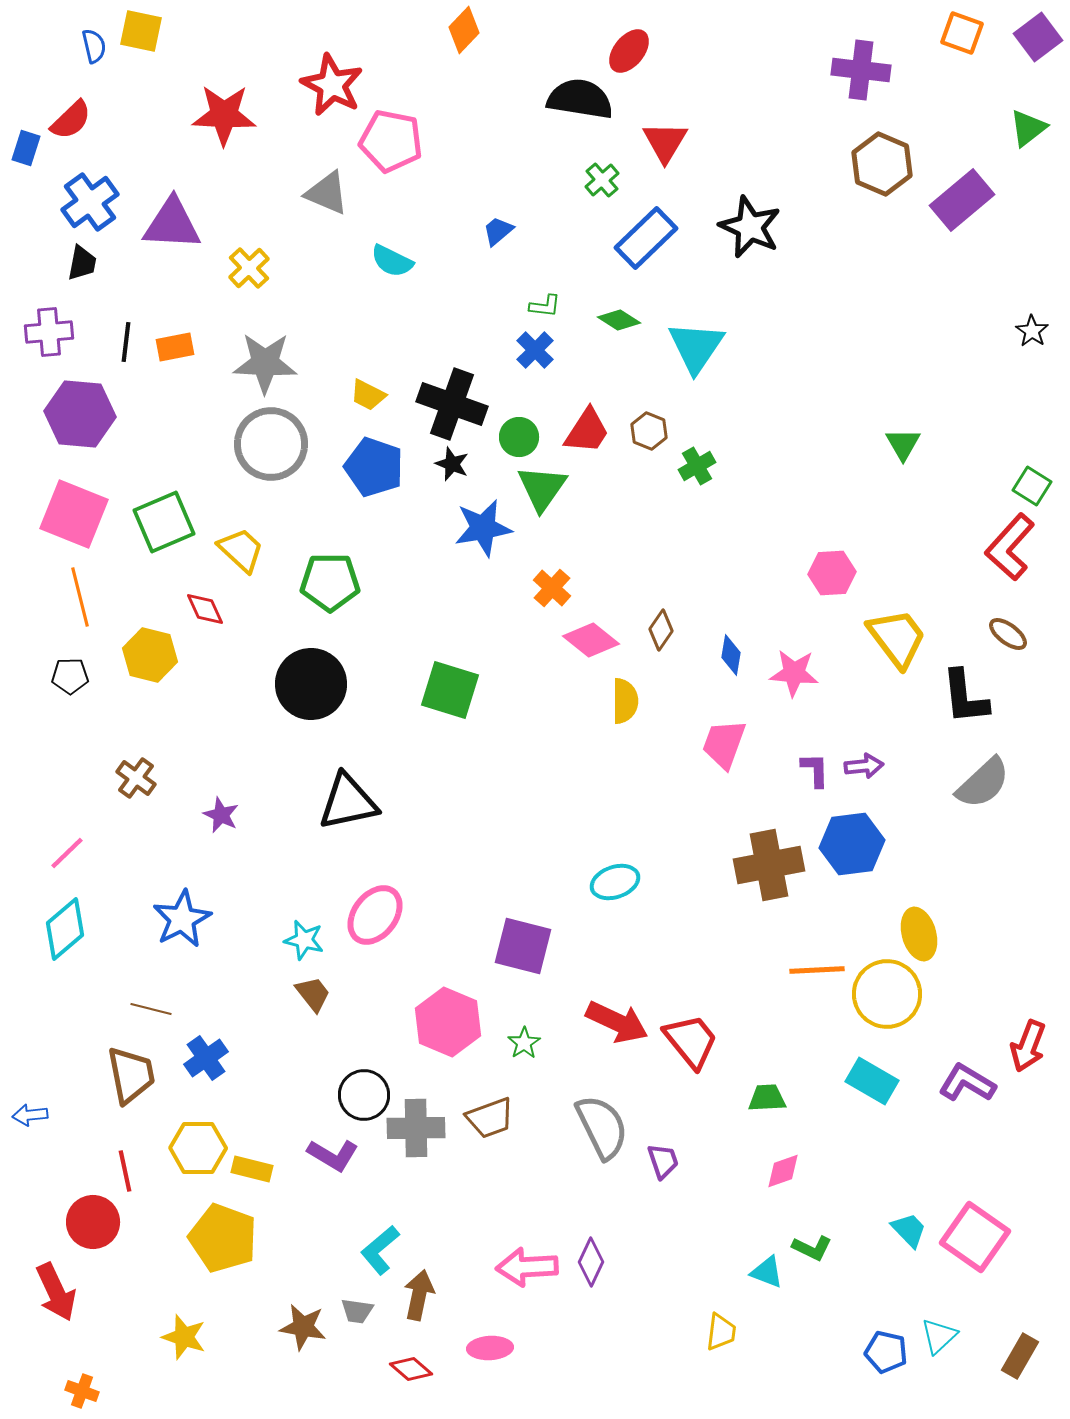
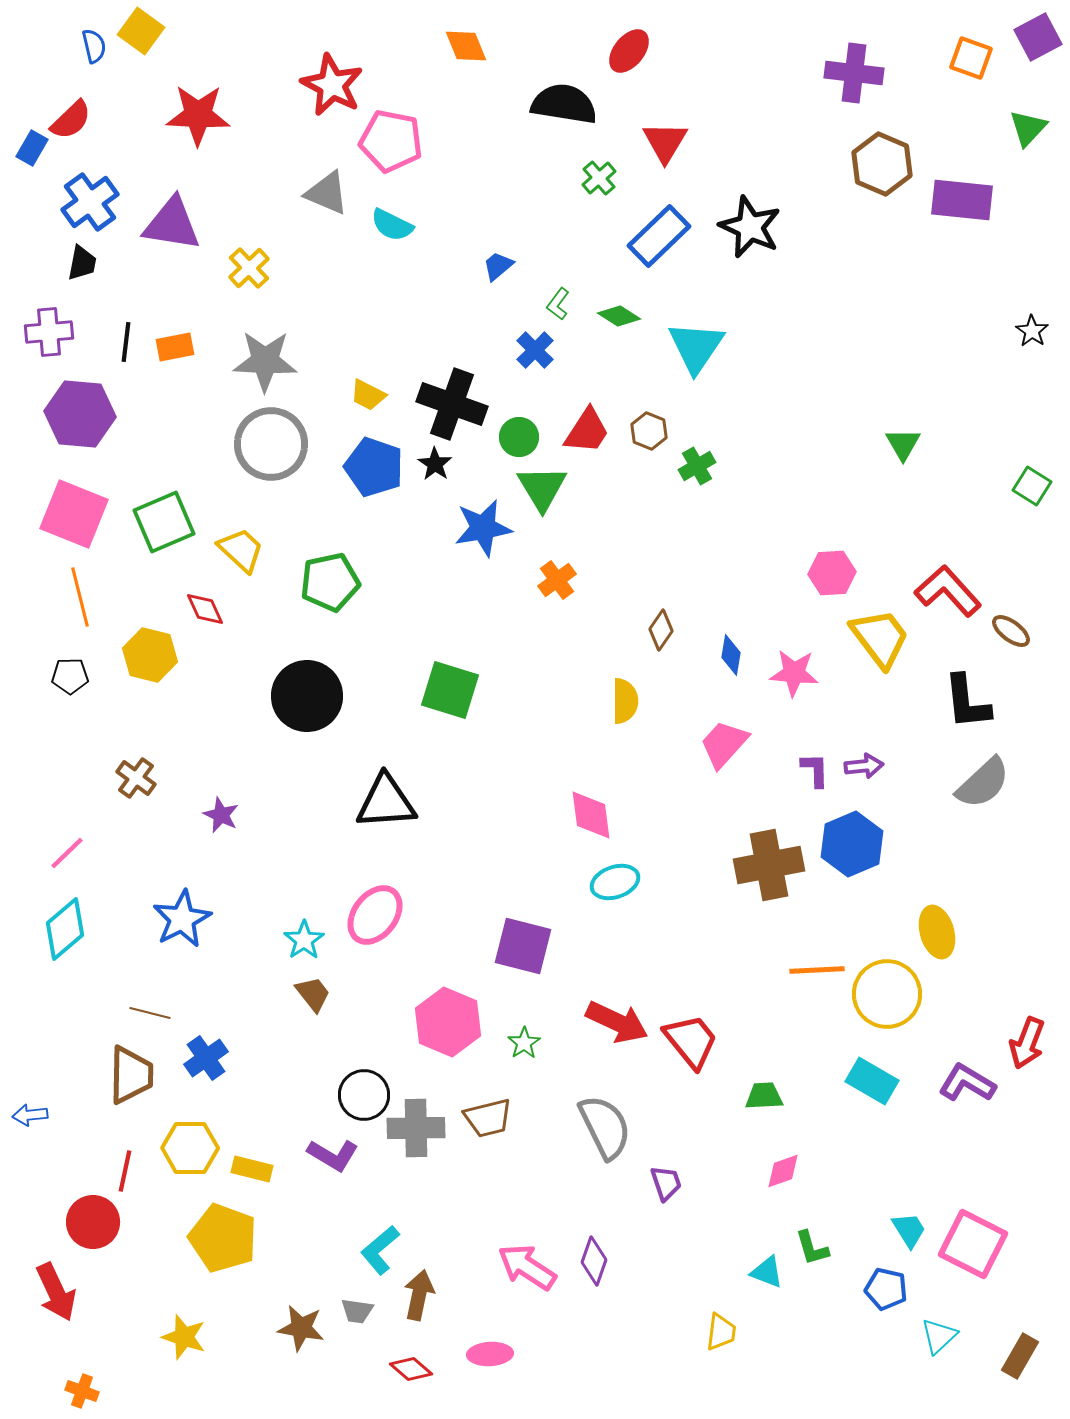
orange diamond at (464, 30): moved 2 px right, 16 px down; rotated 66 degrees counterclockwise
yellow square at (141, 31): rotated 24 degrees clockwise
orange square at (962, 33): moved 9 px right, 25 px down
purple square at (1038, 37): rotated 9 degrees clockwise
purple cross at (861, 70): moved 7 px left, 3 px down
black semicircle at (580, 99): moved 16 px left, 5 px down
red star at (224, 115): moved 26 px left
green triangle at (1028, 128): rotated 9 degrees counterclockwise
blue rectangle at (26, 148): moved 6 px right; rotated 12 degrees clockwise
green cross at (602, 180): moved 3 px left, 2 px up
purple rectangle at (962, 200): rotated 46 degrees clockwise
purple triangle at (172, 224): rotated 6 degrees clockwise
blue trapezoid at (498, 231): moved 35 px down
blue rectangle at (646, 238): moved 13 px right, 2 px up
cyan semicircle at (392, 261): moved 36 px up
green L-shape at (545, 306): moved 13 px right, 2 px up; rotated 120 degrees clockwise
green diamond at (619, 320): moved 4 px up
gray star at (265, 363): moved 2 px up
black star at (452, 464): moved 17 px left; rotated 12 degrees clockwise
green triangle at (542, 488): rotated 6 degrees counterclockwise
red L-shape at (1010, 547): moved 62 px left, 44 px down; rotated 96 degrees clockwise
green pentagon at (330, 582): rotated 12 degrees counterclockwise
orange cross at (552, 588): moved 5 px right, 8 px up; rotated 12 degrees clockwise
brown ellipse at (1008, 634): moved 3 px right, 3 px up
yellow trapezoid at (897, 638): moved 17 px left
pink diamond at (591, 640): moved 175 px down; rotated 44 degrees clockwise
black circle at (311, 684): moved 4 px left, 12 px down
black L-shape at (965, 697): moved 2 px right, 5 px down
pink trapezoid at (724, 744): rotated 22 degrees clockwise
black triangle at (348, 802): moved 38 px right; rotated 8 degrees clockwise
blue hexagon at (852, 844): rotated 16 degrees counterclockwise
yellow ellipse at (919, 934): moved 18 px right, 2 px up
cyan star at (304, 940): rotated 24 degrees clockwise
brown line at (151, 1009): moved 1 px left, 4 px down
red arrow at (1028, 1046): moved 1 px left, 3 px up
brown trapezoid at (131, 1075): rotated 12 degrees clockwise
green trapezoid at (767, 1098): moved 3 px left, 2 px up
brown trapezoid at (490, 1118): moved 2 px left; rotated 6 degrees clockwise
gray semicircle at (602, 1127): moved 3 px right
yellow hexagon at (198, 1148): moved 8 px left
purple trapezoid at (663, 1161): moved 3 px right, 22 px down
red line at (125, 1171): rotated 24 degrees clockwise
cyan trapezoid at (909, 1230): rotated 12 degrees clockwise
pink square at (975, 1237): moved 2 px left, 7 px down; rotated 8 degrees counterclockwise
green L-shape at (812, 1248): rotated 48 degrees clockwise
purple diamond at (591, 1262): moved 3 px right, 1 px up; rotated 6 degrees counterclockwise
pink arrow at (527, 1267): rotated 36 degrees clockwise
brown star at (303, 1327): moved 2 px left, 1 px down
pink ellipse at (490, 1348): moved 6 px down
blue pentagon at (886, 1352): moved 63 px up
